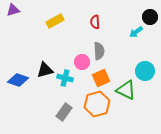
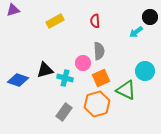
red semicircle: moved 1 px up
pink circle: moved 1 px right, 1 px down
